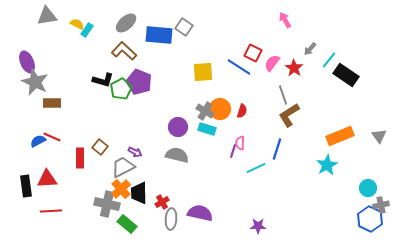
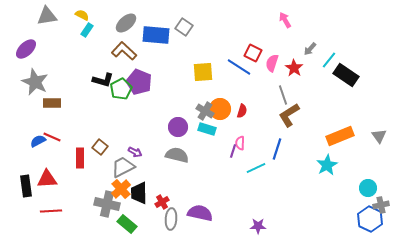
yellow semicircle at (77, 24): moved 5 px right, 9 px up
blue rectangle at (159, 35): moved 3 px left
purple ellipse at (27, 62): moved 1 px left, 13 px up; rotated 70 degrees clockwise
pink semicircle at (272, 63): rotated 18 degrees counterclockwise
